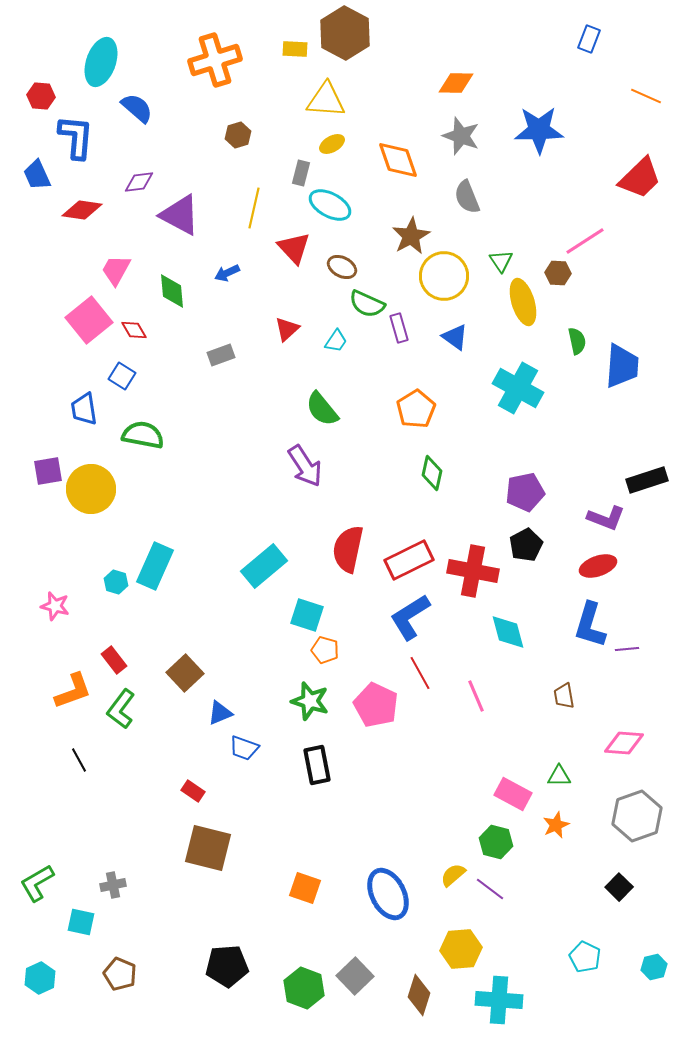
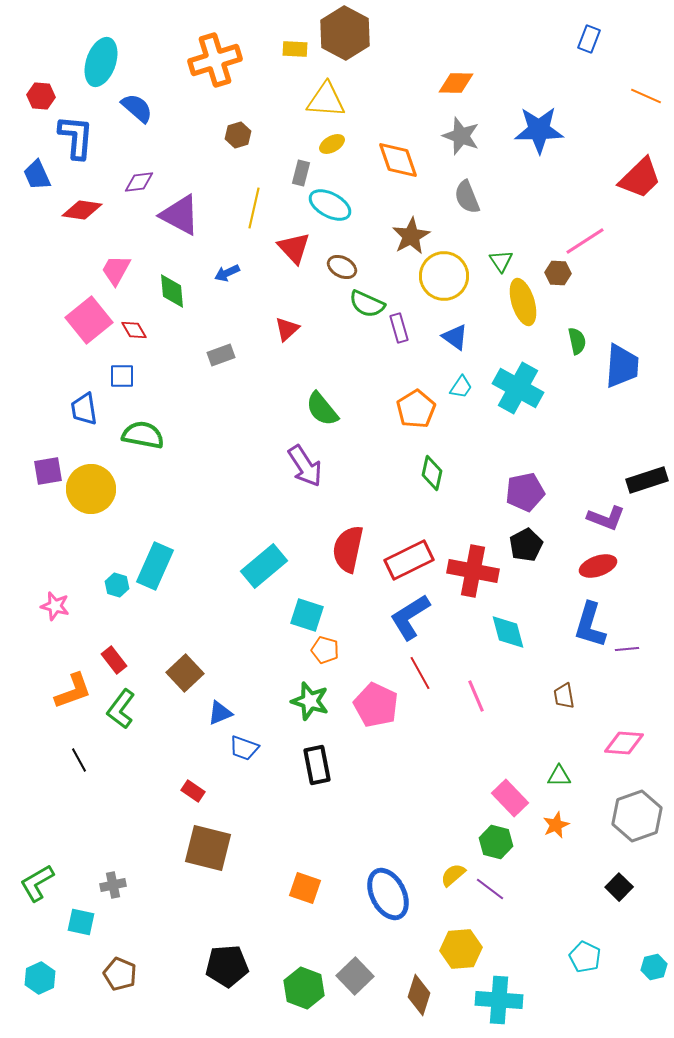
cyan trapezoid at (336, 341): moved 125 px right, 46 px down
blue square at (122, 376): rotated 32 degrees counterclockwise
cyan hexagon at (116, 582): moved 1 px right, 3 px down
pink rectangle at (513, 794): moved 3 px left, 4 px down; rotated 18 degrees clockwise
